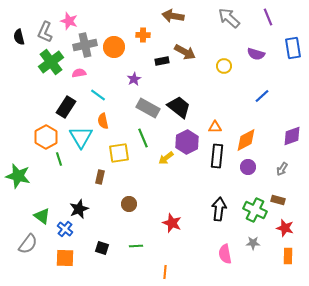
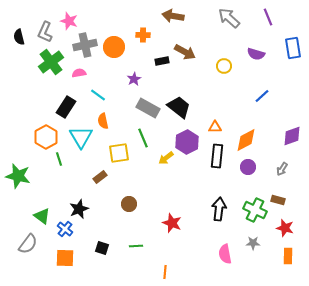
brown rectangle at (100, 177): rotated 40 degrees clockwise
